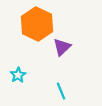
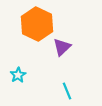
cyan line: moved 6 px right
